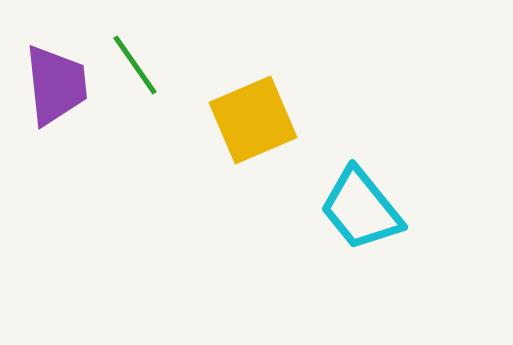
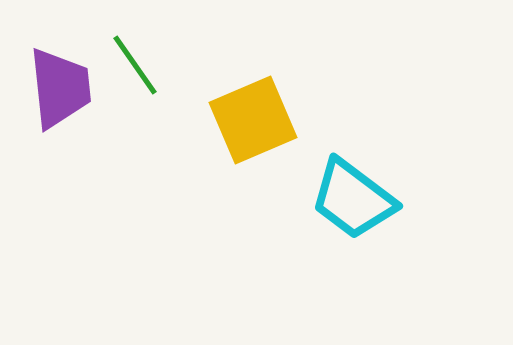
purple trapezoid: moved 4 px right, 3 px down
cyan trapezoid: moved 8 px left, 10 px up; rotated 14 degrees counterclockwise
